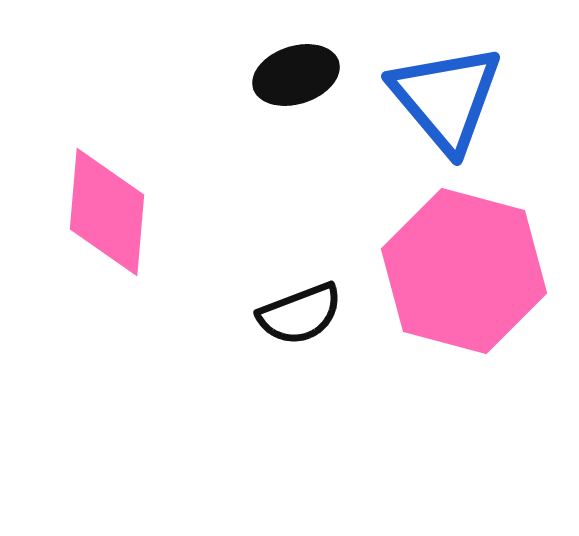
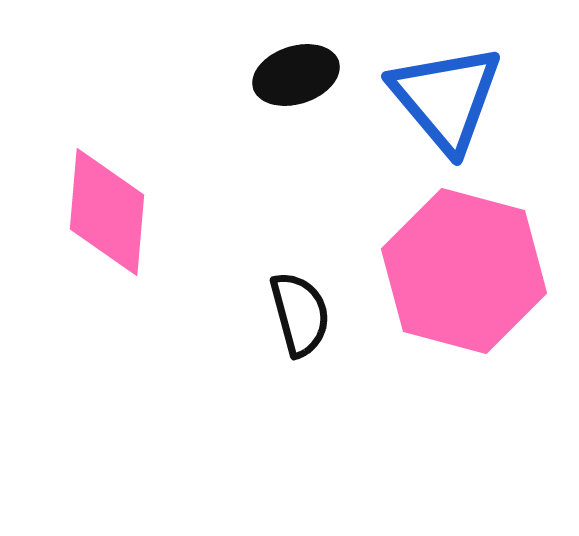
black semicircle: rotated 84 degrees counterclockwise
